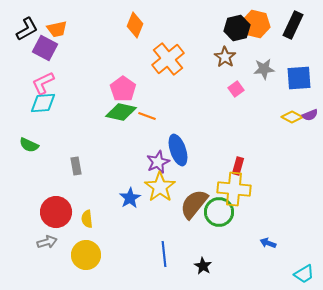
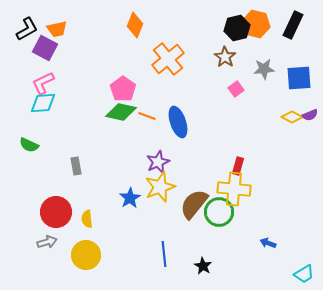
blue ellipse: moved 28 px up
yellow star: rotated 16 degrees clockwise
